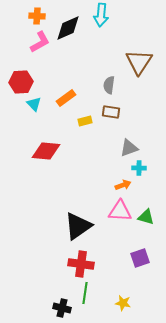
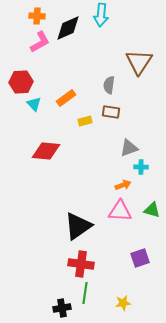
cyan cross: moved 2 px right, 1 px up
green triangle: moved 6 px right, 7 px up
yellow star: rotated 21 degrees counterclockwise
black cross: rotated 24 degrees counterclockwise
